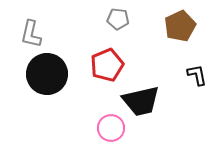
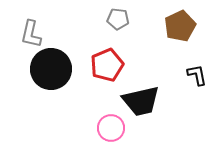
black circle: moved 4 px right, 5 px up
